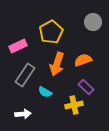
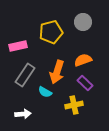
gray circle: moved 10 px left
yellow pentagon: rotated 15 degrees clockwise
pink rectangle: rotated 12 degrees clockwise
orange arrow: moved 8 px down
purple rectangle: moved 1 px left, 4 px up
